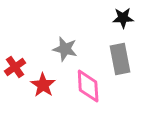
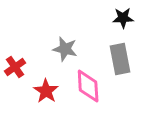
red star: moved 3 px right, 6 px down
